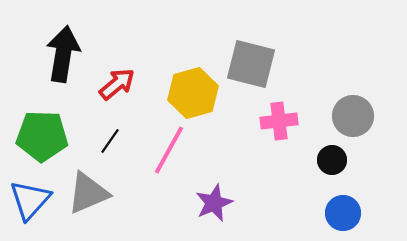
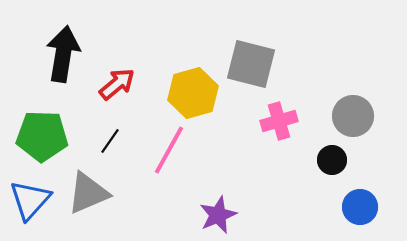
pink cross: rotated 9 degrees counterclockwise
purple star: moved 4 px right, 12 px down
blue circle: moved 17 px right, 6 px up
